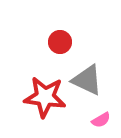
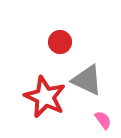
red star: rotated 18 degrees clockwise
pink semicircle: moved 2 px right; rotated 96 degrees counterclockwise
